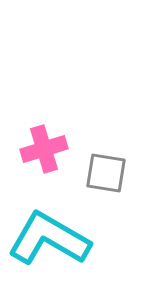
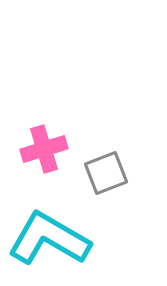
gray square: rotated 30 degrees counterclockwise
